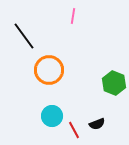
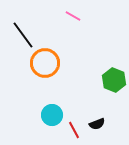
pink line: rotated 70 degrees counterclockwise
black line: moved 1 px left, 1 px up
orange circle: moved 4 px left, 7 px up
green hexagon: moved 3 px up
cyan circle: moved 1 px up
